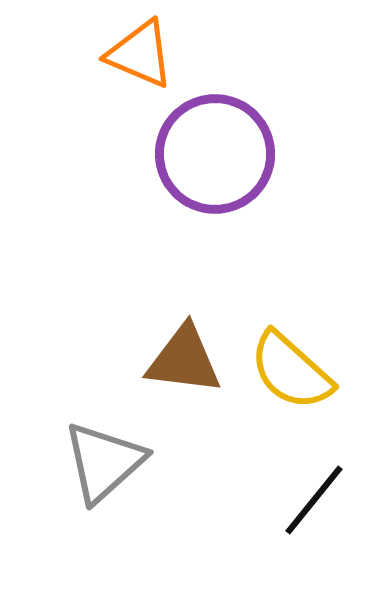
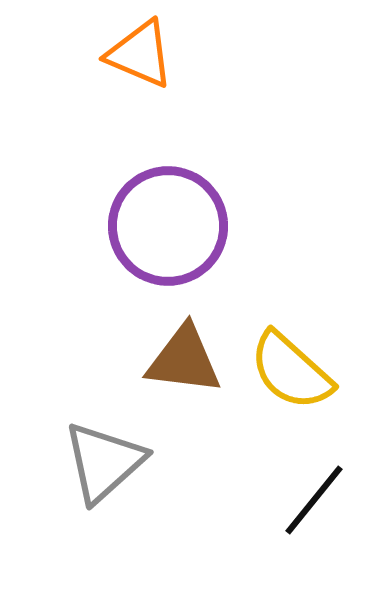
purple circle: moved 47 px left, 72 px down
